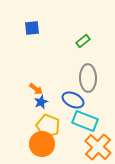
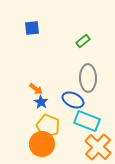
blue star: rotated 16 degrees counterclockwise
cyan rectangle: moved 2 px right
